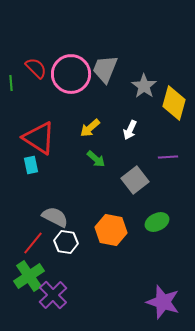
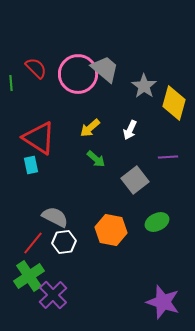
gray trapezoid: rotated 108 degrees clockwise
pink circle: moved 7 px right
white hexagon: moved 2 px left; rotated 15 degrees counterclockwise
